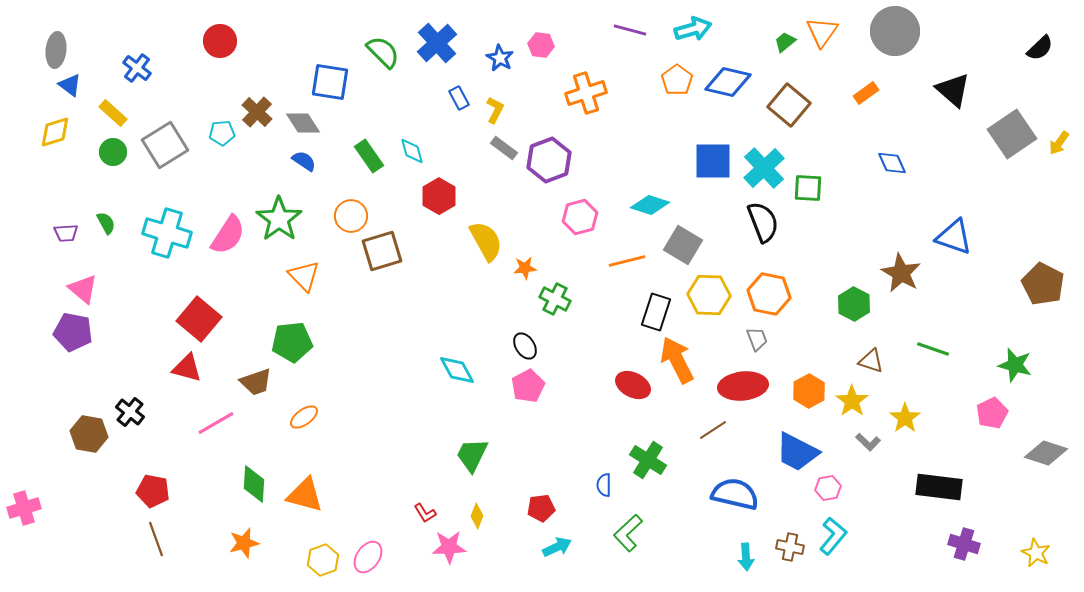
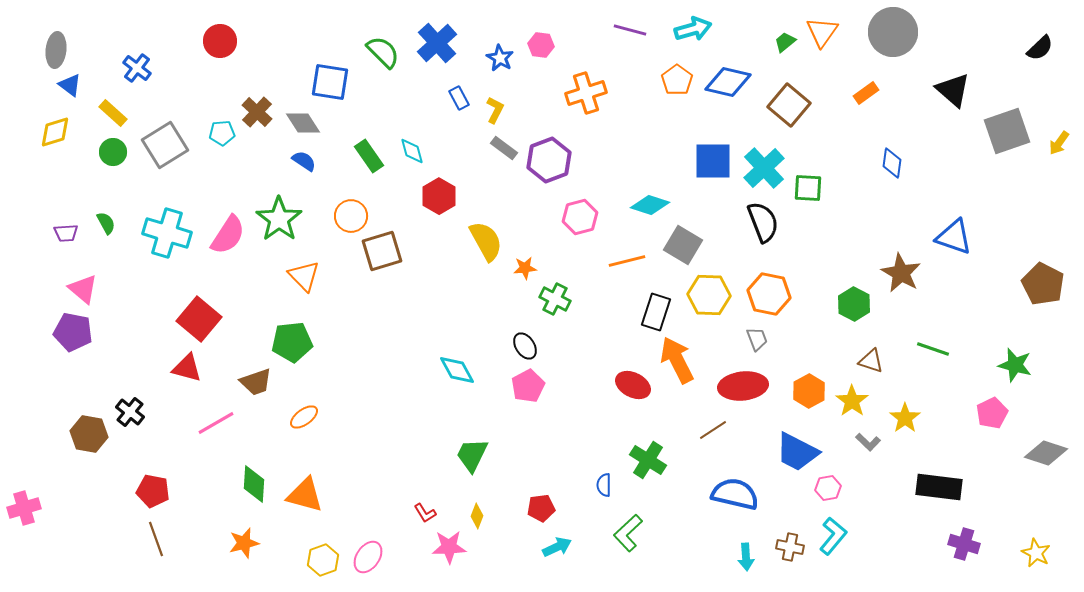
gray circle at (895, 31): moved 2 px left, 1 px down
gray square at (1012, 134): moved 5 px left, 3 px up; rotated 15 degrees clockwise
blue diamond at (892, 163): rotated 32 degrees clockwise
